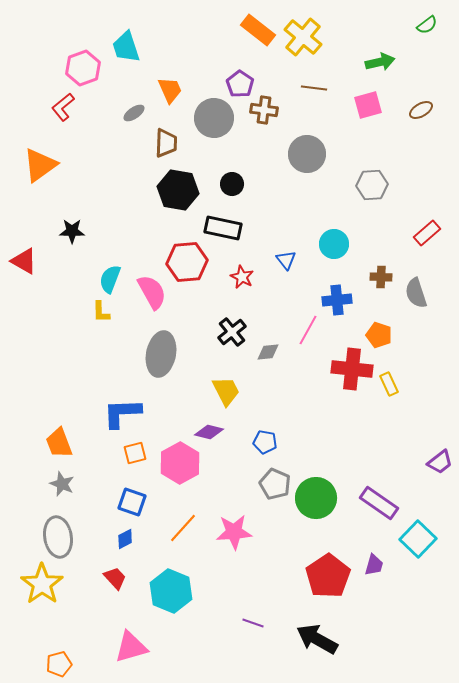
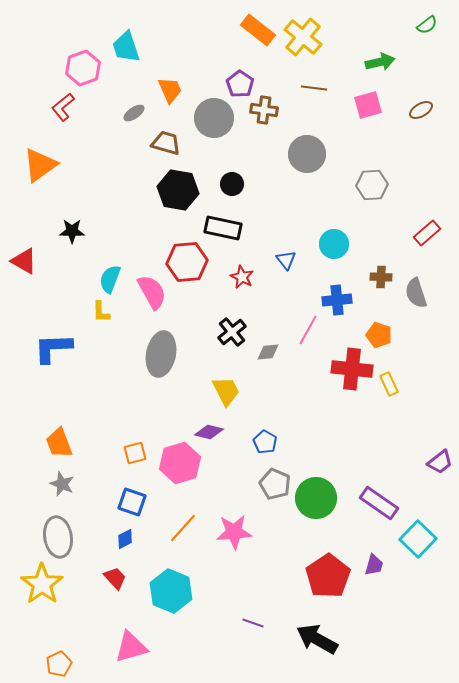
brown trapezoid at (166, 143): rotated 76 degrees counterclockwise
blue L-shape at (122, 413): moved 69 px left, 65 px up
blue pentagon at (265, 442): rotated 20 degrees clockwise
pink hexagon at (180, 463): rotated 12 degrees clockwise
orange pentagon at (59, 664): rotated 10 degrees counterclockwise
